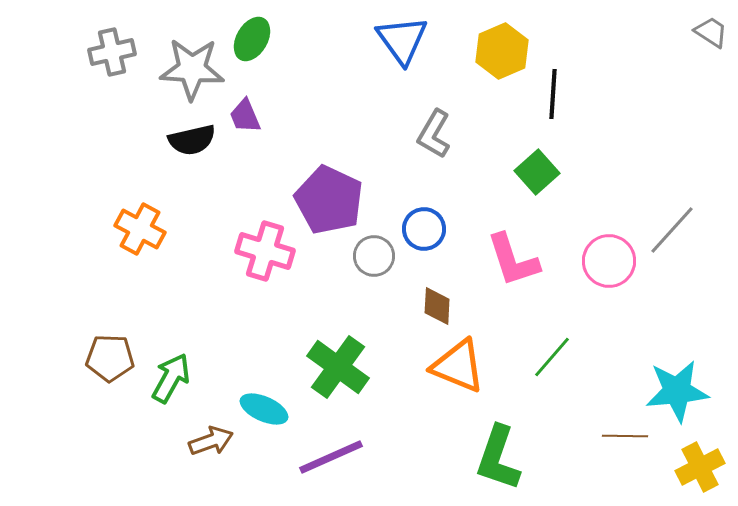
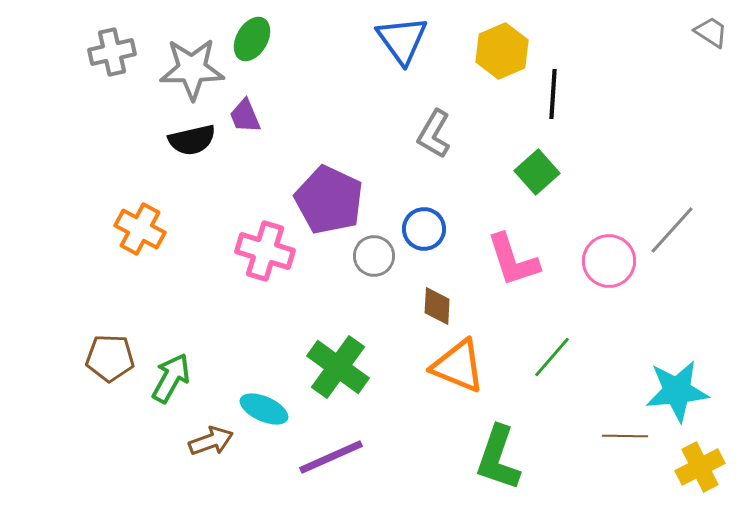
gray star: rotated 4 degrees counterclockwise
